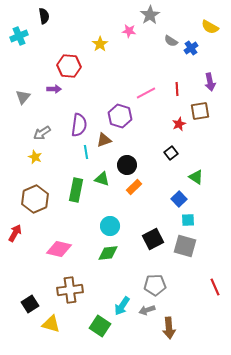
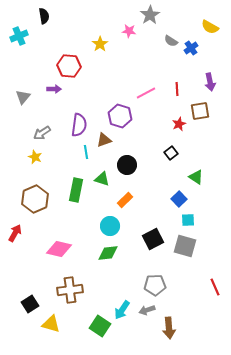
orange rectangle at (134, 187): moved 9 px left, 13 px down
cyan arrow at (122, 306): moved 4 px down
